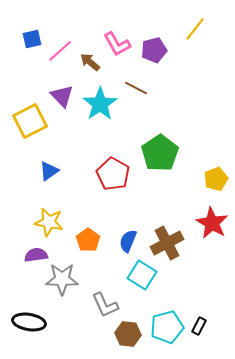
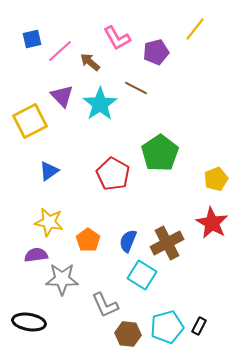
pink L-shape: moved 6 px up
purple pentagon: moved 2 px right, 2 px down
